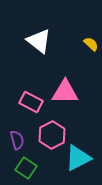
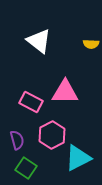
yellow semicircle: rotated 140 degrees clockwise
